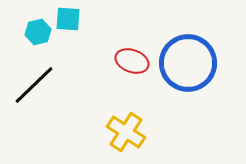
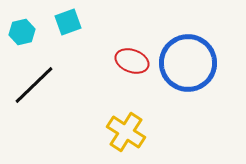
cyan square: moved 3 px down; rotated 24 degrees counterclockwise
cyan hexagon: moved 16 px left
